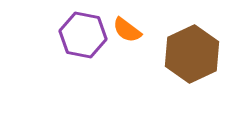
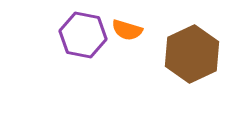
orange semicircle: rotated 20 degrees counterclockwise
